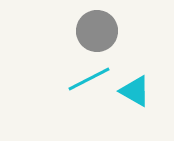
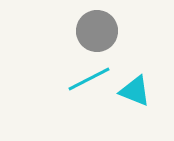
cyan triangle: rotated 8 degrees counterclockwise
